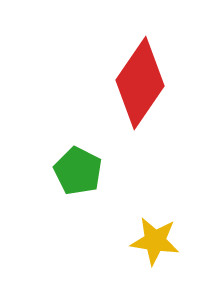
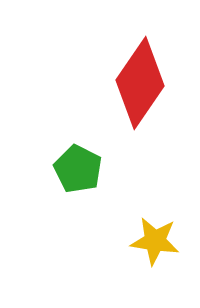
green pentagon: moved 2 px up
